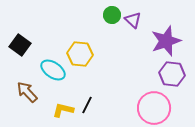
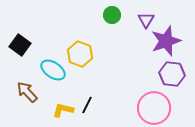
purple triangle: moved 13 px right; rotated 18 degrees clockwise
yellow hexagon: rotated 15 degrees clockwise
